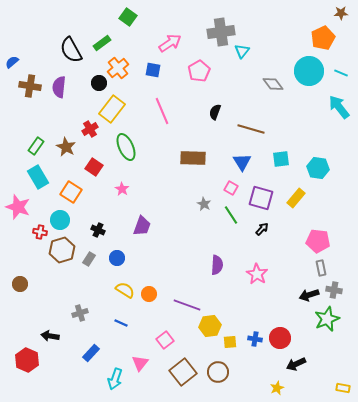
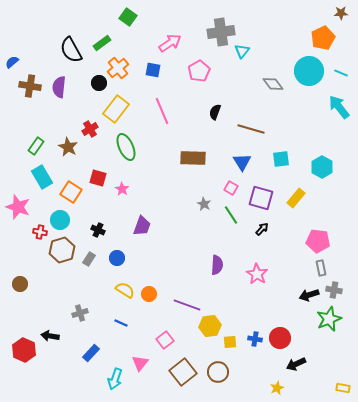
yellow rectangle at (112, 109): moved 4 px right
brown star at (66, 147): moved 2 px right
red square at (94, 167): moved 4 px right, 11 px down; rotated 18 degrees counterclockwise
cyan hexagon at (318, 168): moved 4 px right, 1 px up; rotated 20 degrees clockwise
cyan rectangle at (38, 177): moved 4 px right
green star at (327, 319): moved 2 px right
red hexagon at (27, 360): moved 3 px left, 10 px up
